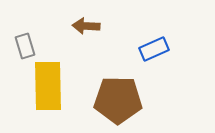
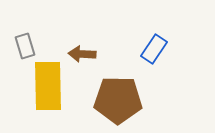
brown arrow: moved 4 px left, 28 px down
blue rectangle: rotated 32 degrees counterclockwise
